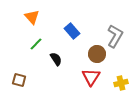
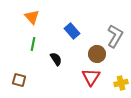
green line: moved 3 px left; rotated 32 degrees counterclockwise
